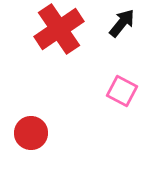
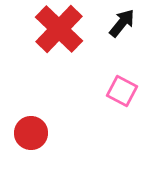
red cross: rotated 12 degrees counterclockwise
